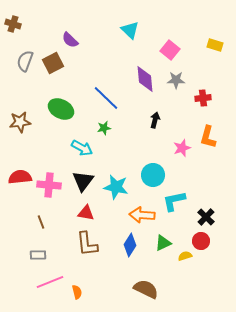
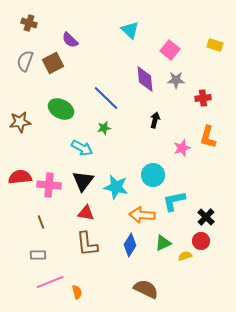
brown cross: moved 16 px right, 1 px up
